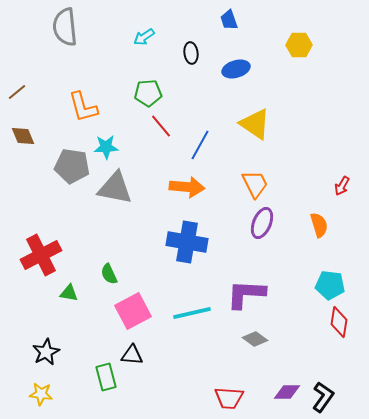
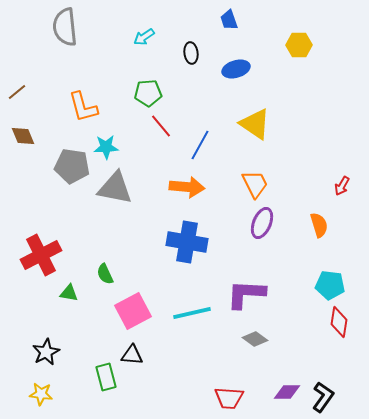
green semicircle: moved 4 px left
